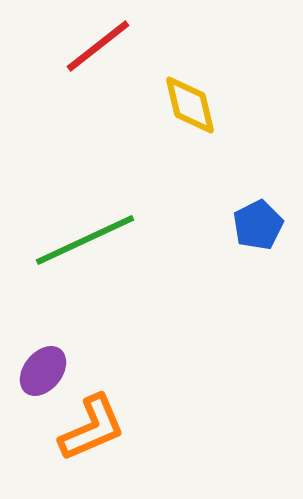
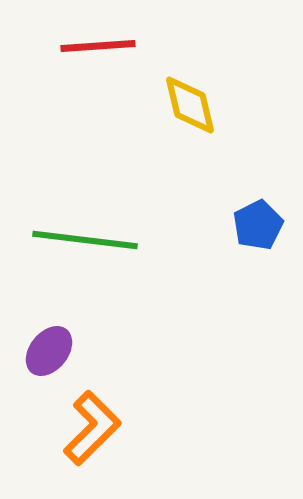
red line: rotated 34 degrees clockwise
green line: rotated 32 degrees clockwise
purple ellipse: moved 6 px right, 20 px up
orange L-shape: rotated 22 degrees counterclockwise
